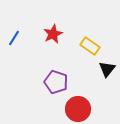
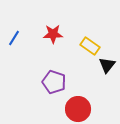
red star: rotated 24 degrees clockwise
black triangle: moved 4 px up
purple pentagon: moved 2 px left
